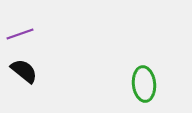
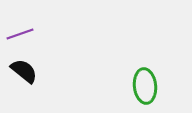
green ellipse: moved 1 px right, 2 px down
